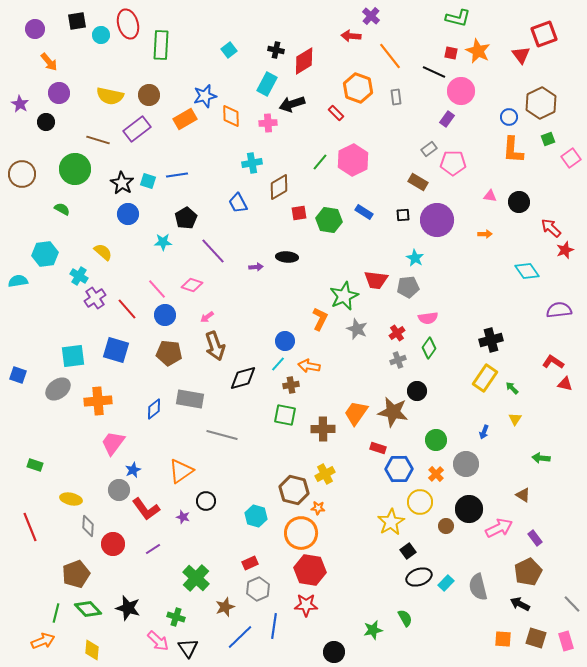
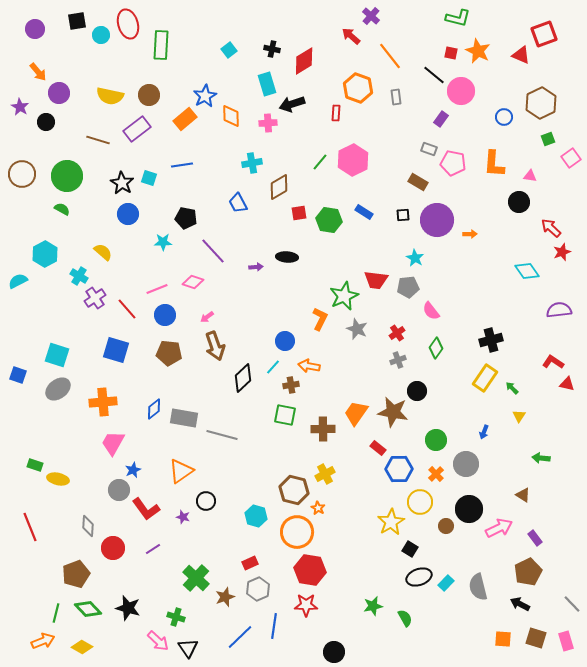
red arrow at (351, 36): rotated 36 degrees clockwise
black cross at (276, 50): moved 4 px left, 1 px up
red triangle at (521, 55): rotated 30 degrees counterclockwise
orange arrow at (49, 62): moved 11 px left, 10 px down
black line at (434, 72): moved 3 px down; rotated 15 degrees clockwise
cyan rectangle at (267, 84): rotated 45 degrees counterclockwise
blue star at (205, 96): rotated 15 degrees counterclockwise
purple star at (20, 104): moved 3 px down
red rectangle at (336, 113): rotated 49 degrees clockwise
blue circle at (509, 117): moved 5 px left
orange rectangle at (185, 119): rotated 10 degrees counterclockwise
purple rectangle at (447, 119): moved 6 px left
gray rectangle at (429, 149): rotated 56 degrees clockwise
orange L-shape at (513, 150): moved 19 px left, 14 px down
pink pentagon at (453, 163): rotated 10 degrees clockwise
green circle at (75, 169): moved 8 px left, 7 px down
blue line at (177, 175): moved 5 px right, 10 px up
cyan square at (148, 181): moved 1 px right, 3 px up
pink triangle at (490, 196): moved 40 px right, 20 px up
black pentagon at (186, 218): rotated 30 degrees counterclockwise
orange arrow at (485, 234): moved 15 px left
red star at (565, 250): moved 3 px left, 2 px down
cyan hexagon at (45, 254): rotated 20 degrees counterclockwise
cyan semicircle at (18, 281): rotated 18 degrees counterclockwise
pink diamond at (192, 285): moved 1 px right, 3 px up
pink line at (157, 289): rotated 70 degrees counterclockwise
pink semicircle at (428, 318): moved 3 px right, 7 px up; rotated 60 degrees clockwise
green diamond at (429, 348): moved 7 px right
cyan square at (73, 356): moved 16 px left, 1 px up; rotated 25 degrees clockwise
cyan line at (278, 364): moved 5 px left, 3 px down
black diamond at (243, 378): rotated 28 degrees counterclockwise
red triangle at (565, 384): moved 2 px right
gray rectangle at (190, 399): moved 6 px left, 19 px down
orange cross at (98, 401): moved 5 px right, 1 px down
yellow triangle at (515, 419): moved 4 px right, 3 px up
pink trapezoid at (113, 443): rotated 8 degrees counterclockwise
red rectangle at (378, 448): rotated 21 degrees clockwise
yellow ellipse at (71, 499): moved 13 px left, 20 px up
orange star at (318, 508): rotated 24 degrees clockwise
orange circle at (301, 533): moved 4 px left, 1 px up
red circle at (113, 544): moved 4 px down
black square at (408, 551): moved 2 px right, 2 px up; rotated 21 degrees counterclockwise
brown star at (225, 607): moved 10 px up
green star at (373, 630): moved 24 px up
yellow diamond at (92, 650): moved 10 px left, 3 px up; rotated 65 degrees counterclockwise
